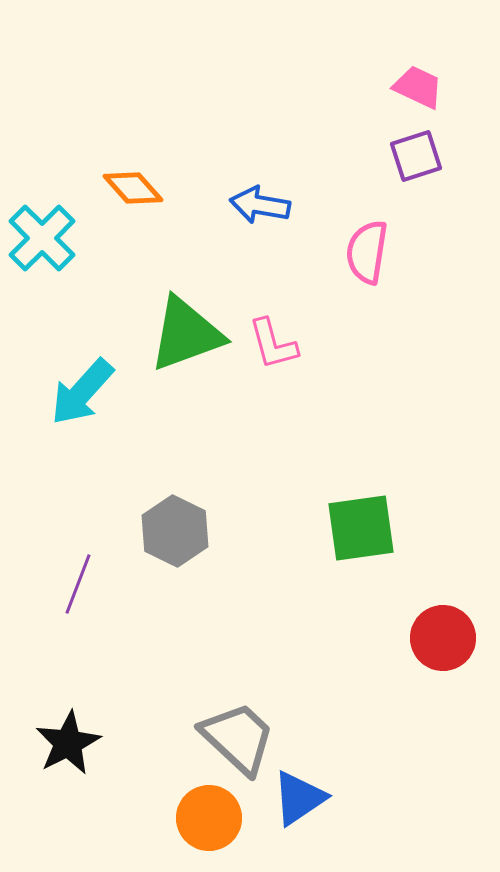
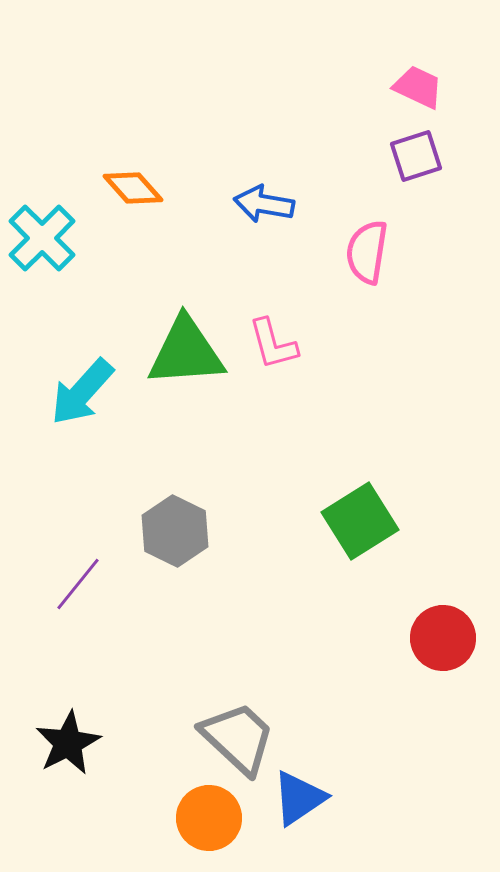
blue arrow: moved 4 px right, 1 px up
green triangle: moved 18 px down; rotated 16 degrees clockwise
green square: moved 1 px left, 7 px up; rotated 24 degrees counterclockwise
purple line: rotated 18 degrees clockwise
